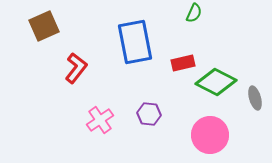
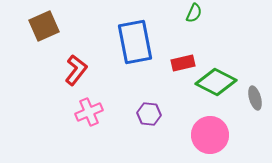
red L-shape: moved 2 px down
pink cross: moved 11 px left, 8 px up; rotated 12 degrees clockwise
